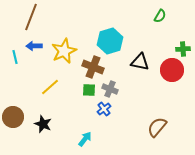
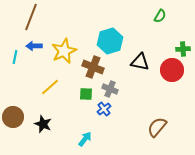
cyan line: rotated 24 degrees clockwise
green square: moved 3 px left, 4 px down
